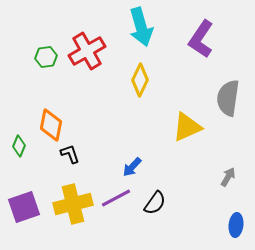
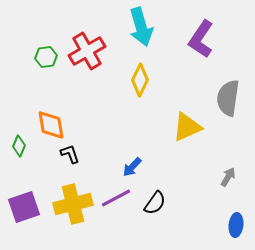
orange diamond: rotated 20 degrees counterclockwise
